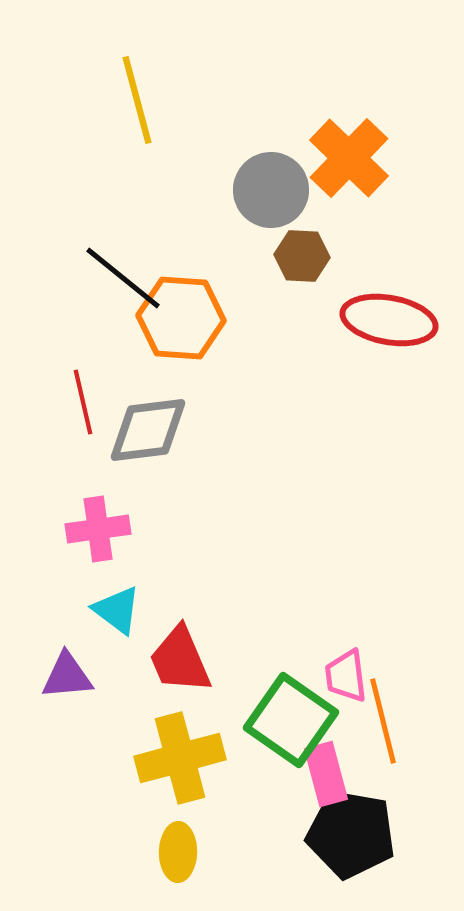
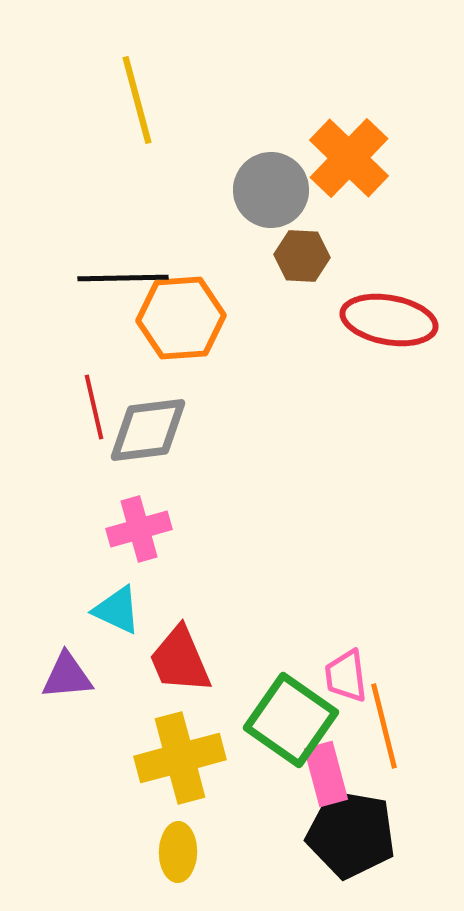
black line: rotated 40 degrees counterclockwise
orange hexagon: rotated 8 degrees counterclockwise
red line: moved 11 px right, 5 px down
pink cross: moved 41 px right; rotated 8 degrees counterclockwise
cyan triangle: rotated 12 degrees counterclockwise
orange line: moved 1 px right, 5 px down
